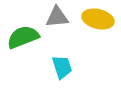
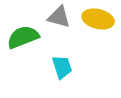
gray triangle: moved 2 px right; rotated 20 degrees clockwise
